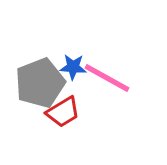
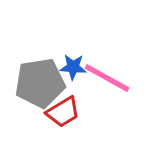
gray pentagon: rotated 12 degrees clockwise
